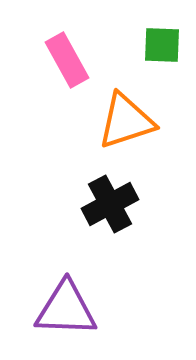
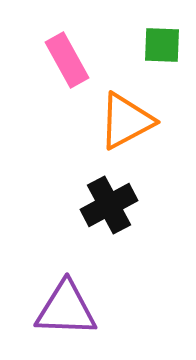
orange triangle: rotated 10 degrees counterclockwise
black cross: moved 1 px left, 1 px down
